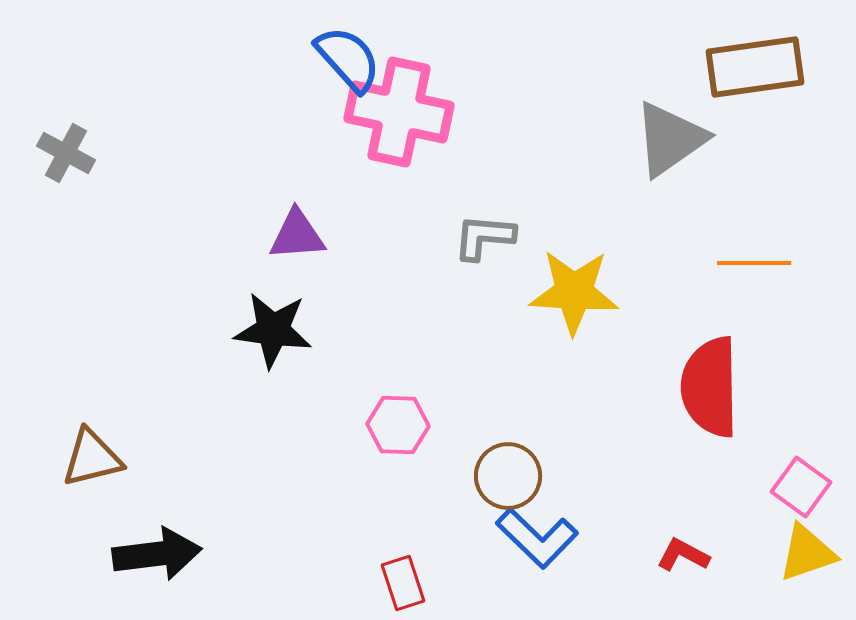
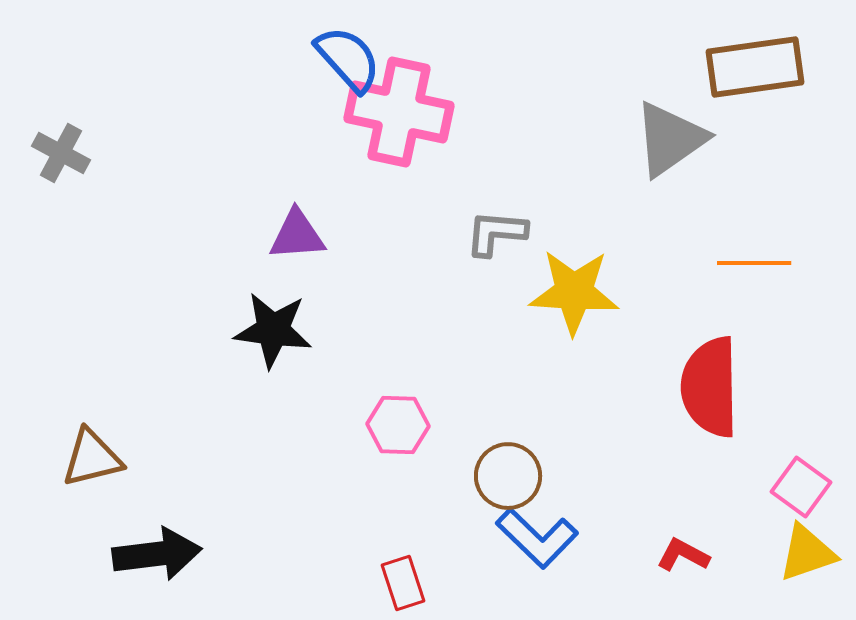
gray cross: moved 5 px left
gray L-shape: moved 12 px right, 4 px up
